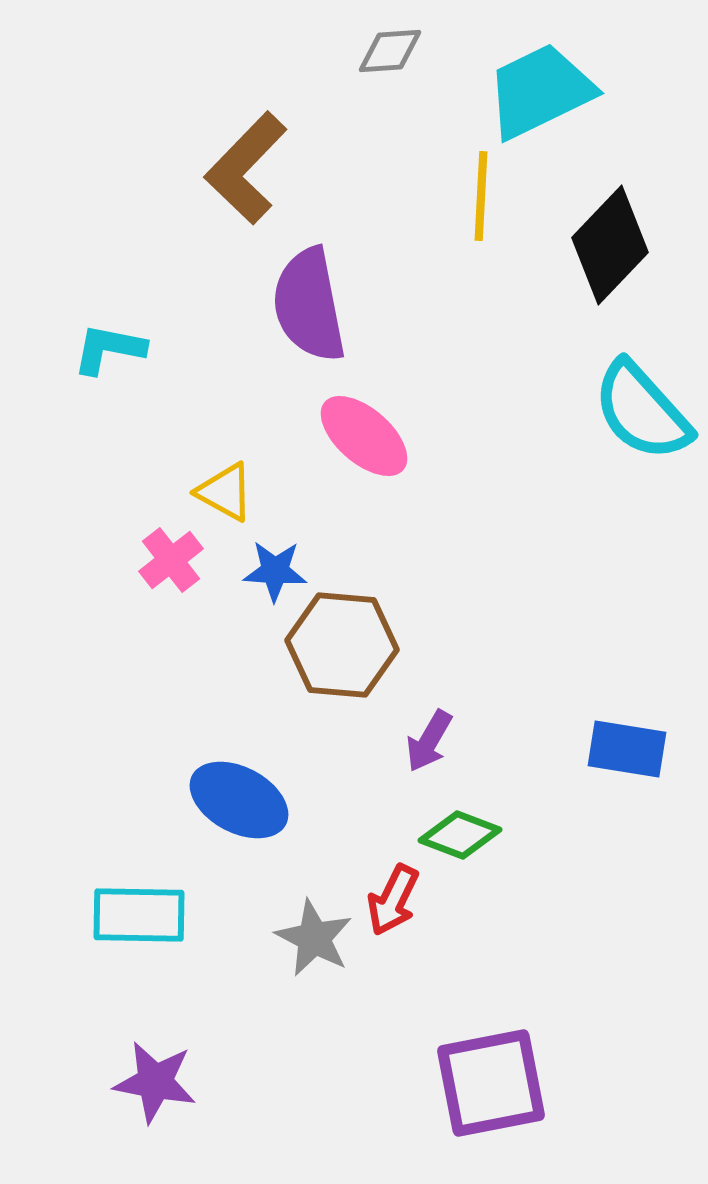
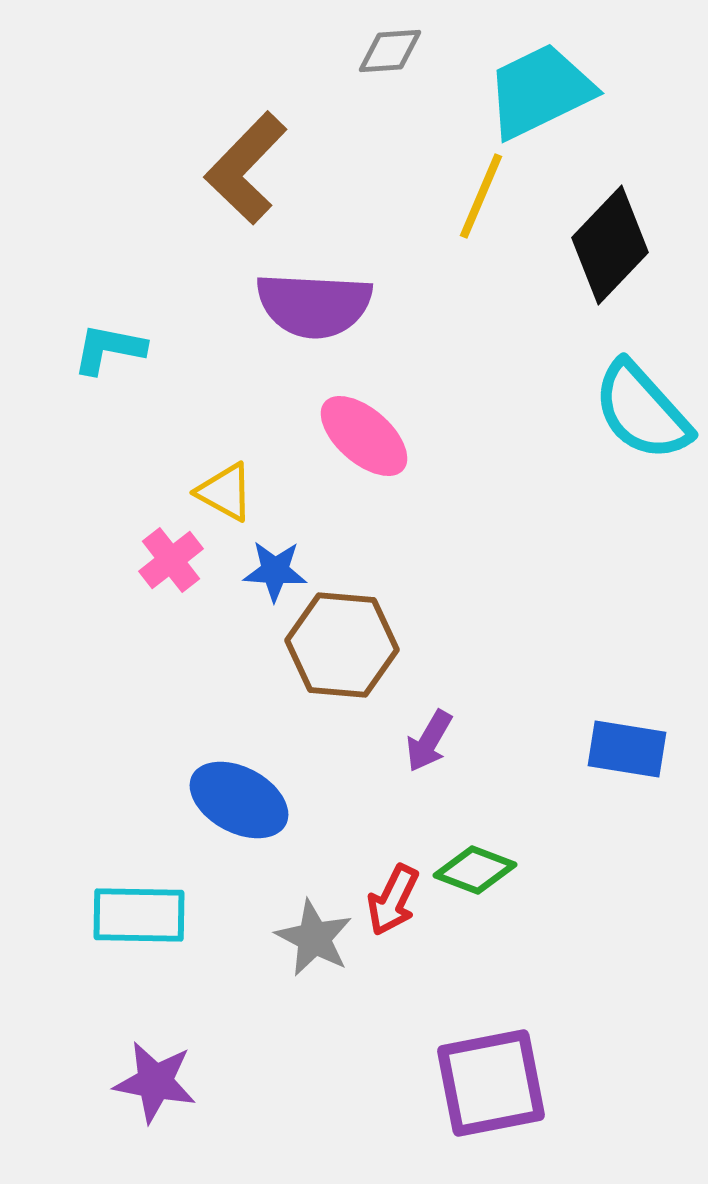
yellow line: rotated 20 degrees clockwise
purple semicircle: moved 5 px right; rotated 76 degrees counterclockwise
green diamond: moved 15 px right, 35 px down
